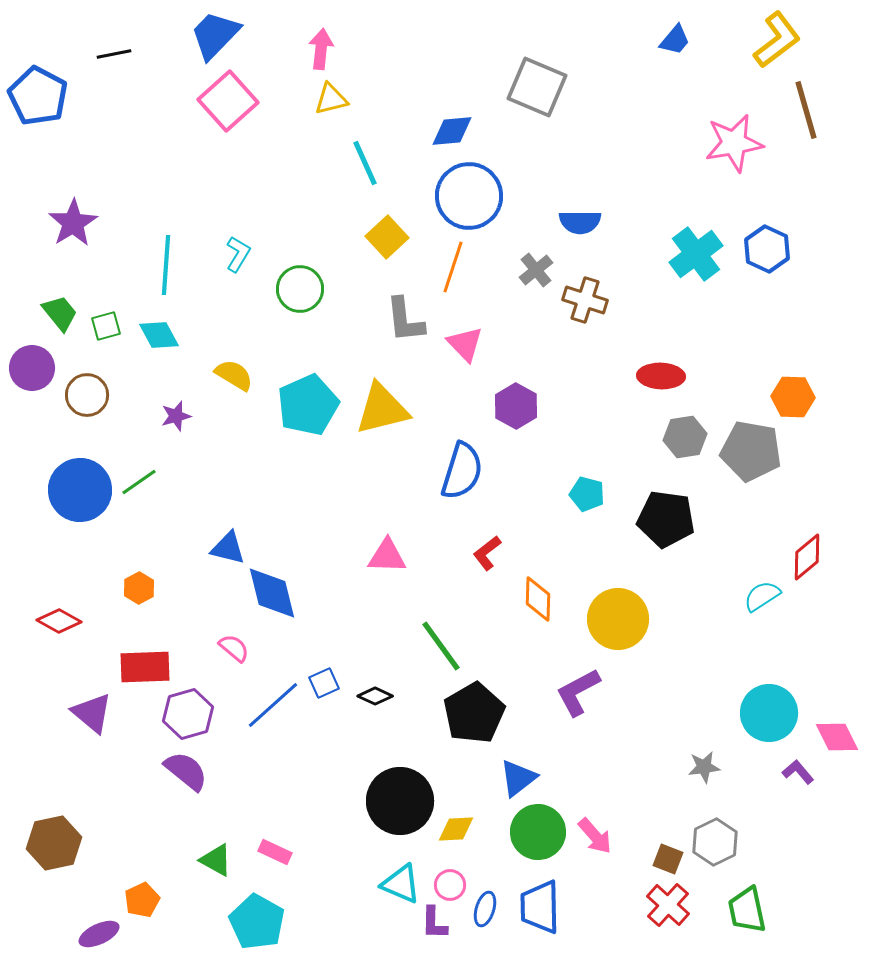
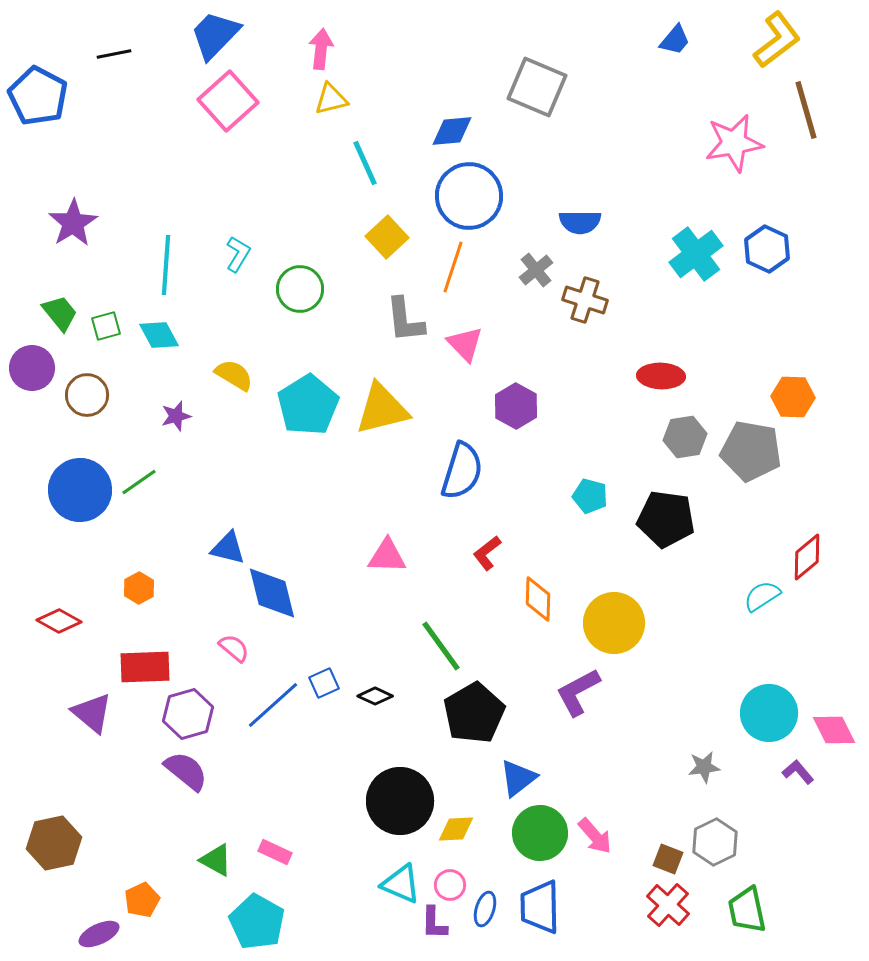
cyan pentagon at (308, 405): rotated 8 degrees counterclockwise
cyan pentagon at (587, 494): moved 3 px right, 2 px down
yellow circle at (618, 619): moved 4 px left, 4 px down
pink diamond at (837, 737): moved 3 px left, 7 px up
green circle at (538, 832): moved 2 px right, 1 px down
